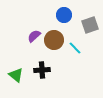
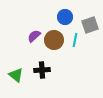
blue circle: moved 1 px right, 2 px down
cyan line: moved 8 px up; rotated 56 degrees clockwise
